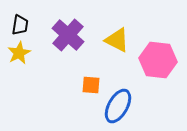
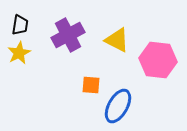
purple cross: rotated 20 degrees clockwise
